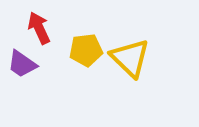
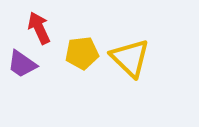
yellow pentagon: moved 4 px left, 3 px down
